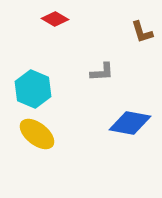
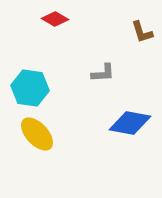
gray L-shape: moved 1 px right, 1 px down
cyan hexagon: moved 3 px left, 1 px up; rotated 15 degrees counterclockwise
yellow ellipse: rotated 9 degrees clockwise
